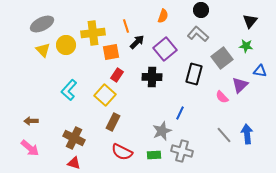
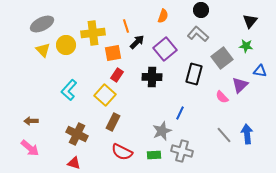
orange square: moved 2 px right, 1 px down
brown cross: moved 3 px right, 4 px up
